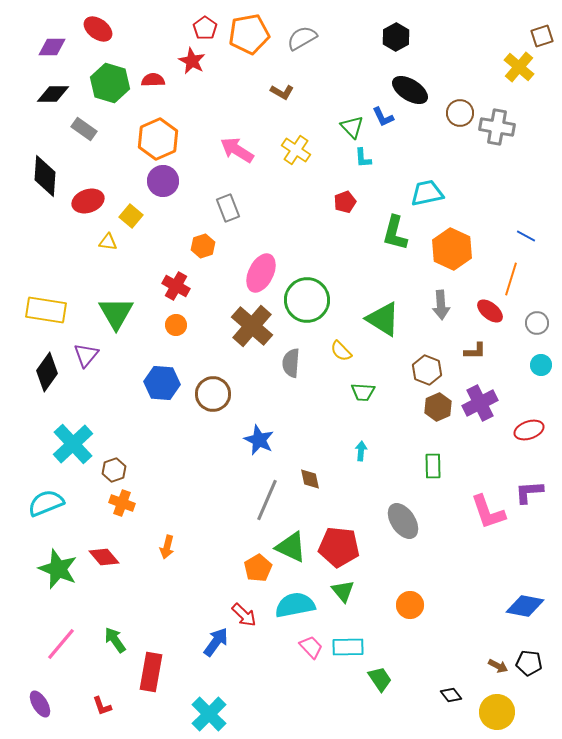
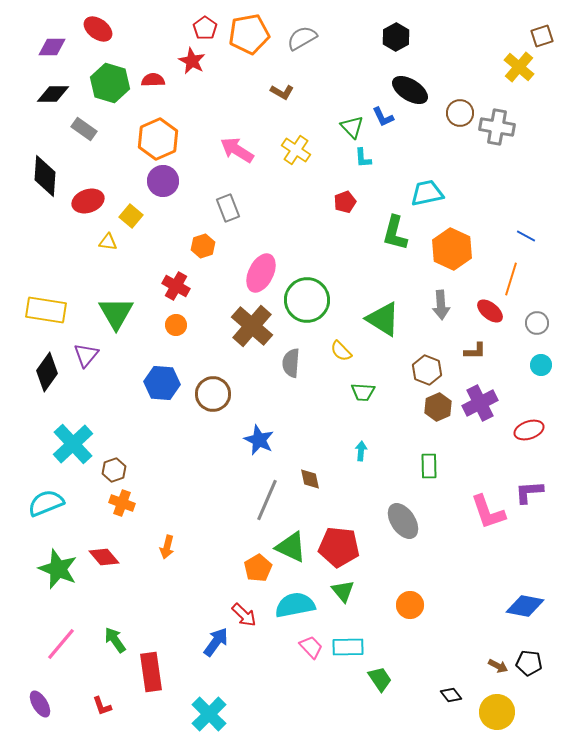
green rectangle at (433, 466): moved 4 px left
red rectangle at (151, 672): rotated 18 degrees counterclockwise
